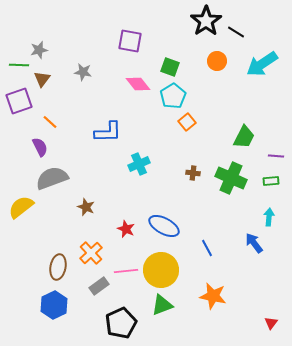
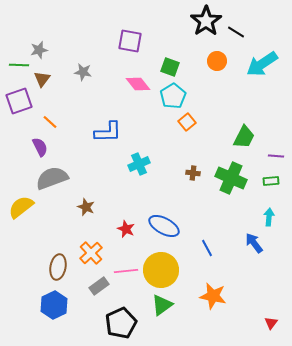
green triangle at (162, 305): rotated 15 degrees counterclockwise
